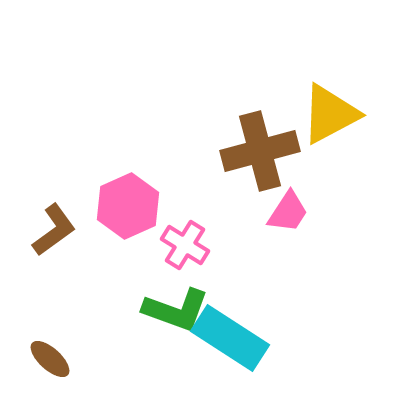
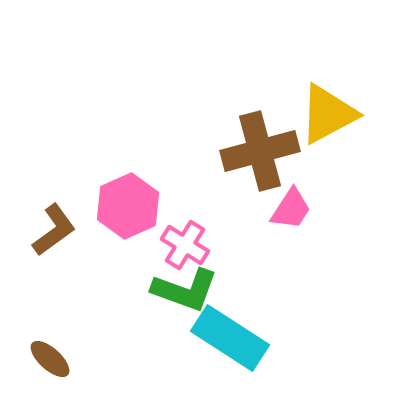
yellow triangle: moved 2 px left
pink trapezoid: moved 3 px right, 3 px up
green L-shape: moved 9 px right, 20 px up
